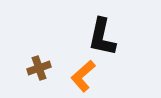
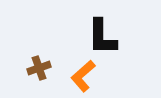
black L-shape: rotated 12 degrees counterclockwise
